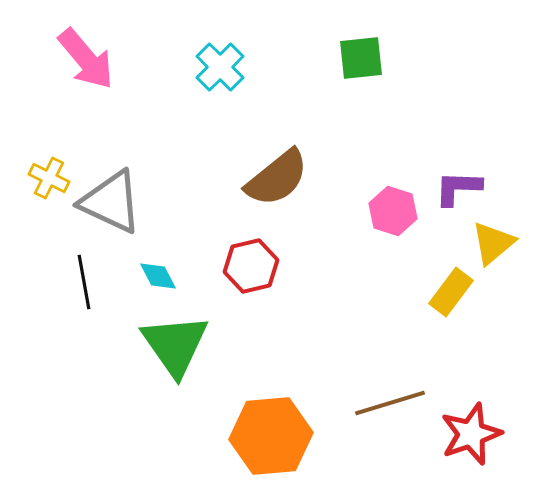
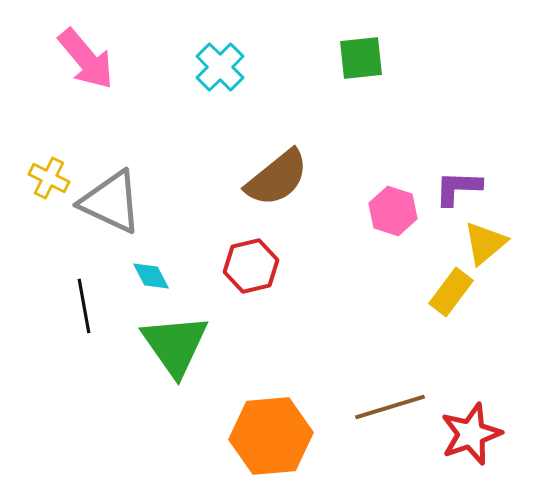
yellow triangle: moved 8 px left
cyan diamond: moved 7 px left
black line: moved 24 px down
brown line: moved 4 px down
